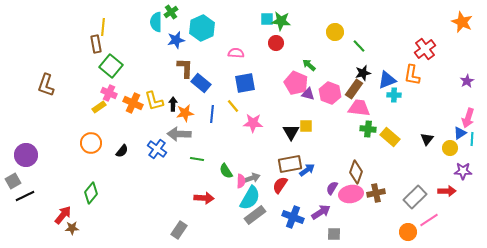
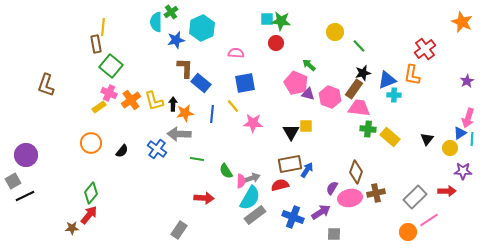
pink hexagon at (330, 93): moved 4 px down
orange cross at (133, 103): moved 2 px left, 3 px up; rotated 30 degrees clockwise
blue arrow at (307, 170): rotated 21 degrees counterclockwise
red semicircle at (280, 185): rotated 42 degrees clockwise
pink ellipse at (351, 194): moved 1 px left, 4 px down
red arrow at (63, 215): moved 26 px right
